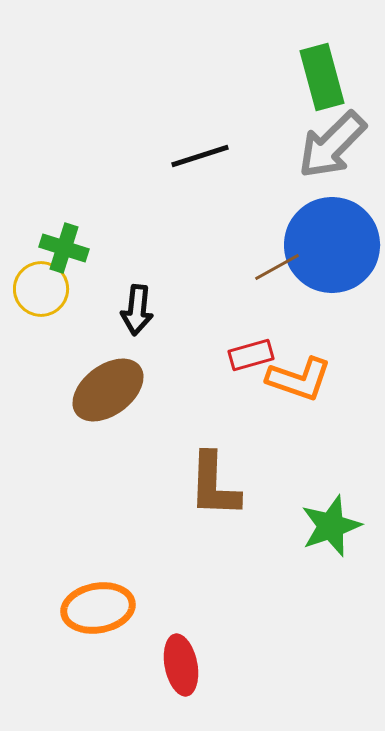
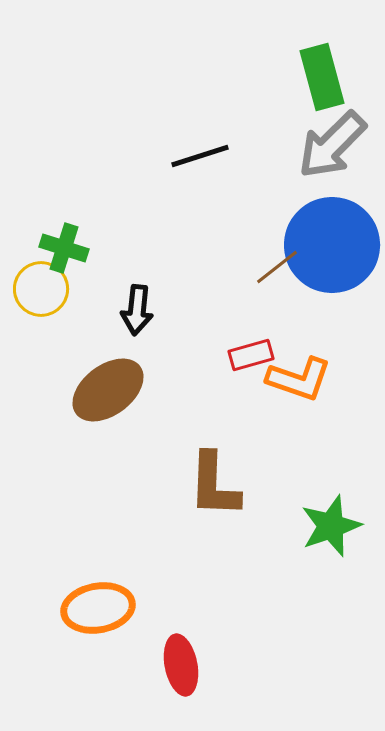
brown line: rotated 9 degrees counterclockwise
